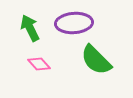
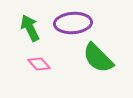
purple ellipse: moved 1 px left
green semicircle: moved 2 px right, 2 px up
